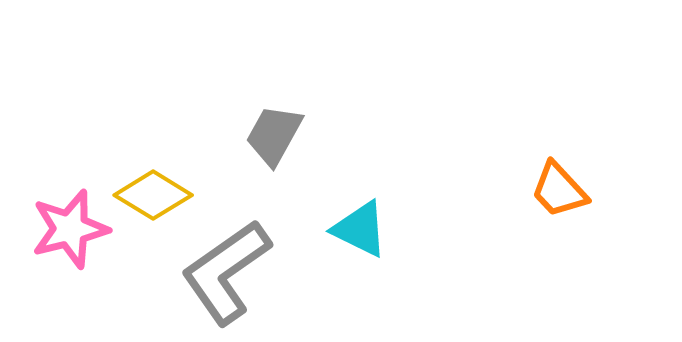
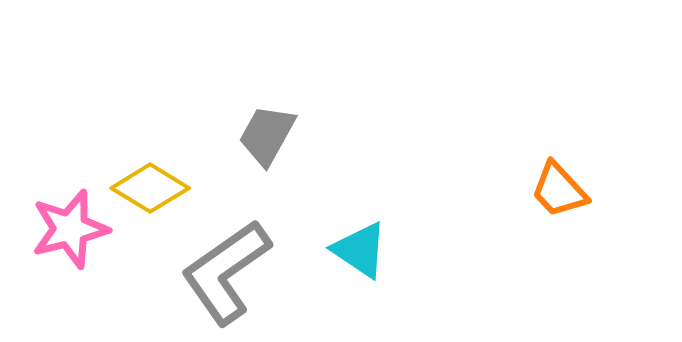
gray trapezoid: moved 7 px left
yellow diamond: moved 3 px left, 7 px up
cyan triangle: moved 21 px down; rotated 8 degrees clockwise
